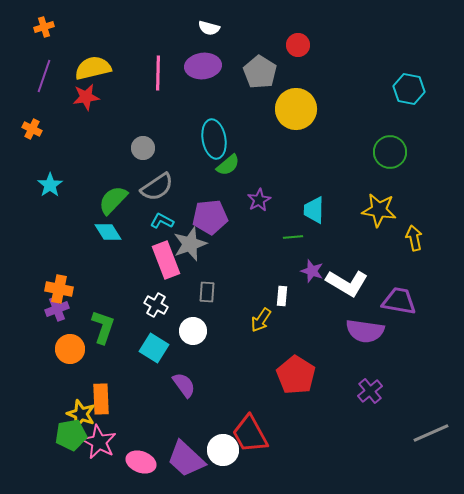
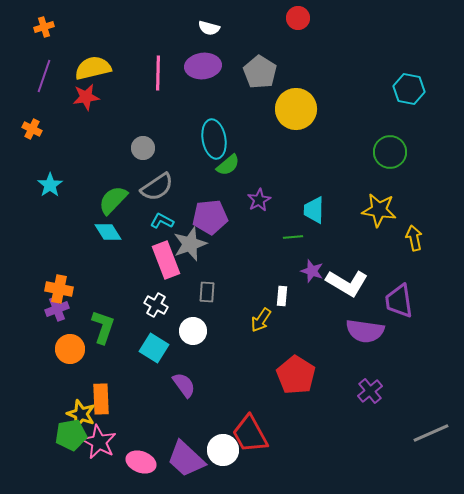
red circle at (298, 45): moved 27 px up
purple trapezoid at (399, 301): rotated 108 degrees counterclockwise
